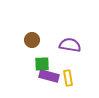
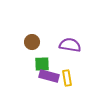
brown circle: moved 2 px down
yellow rectangle: moved 1 px left
